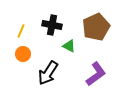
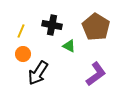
brown pentagon: rotated 16 degrees counterclockwise
black arrow: moved 10 px left
